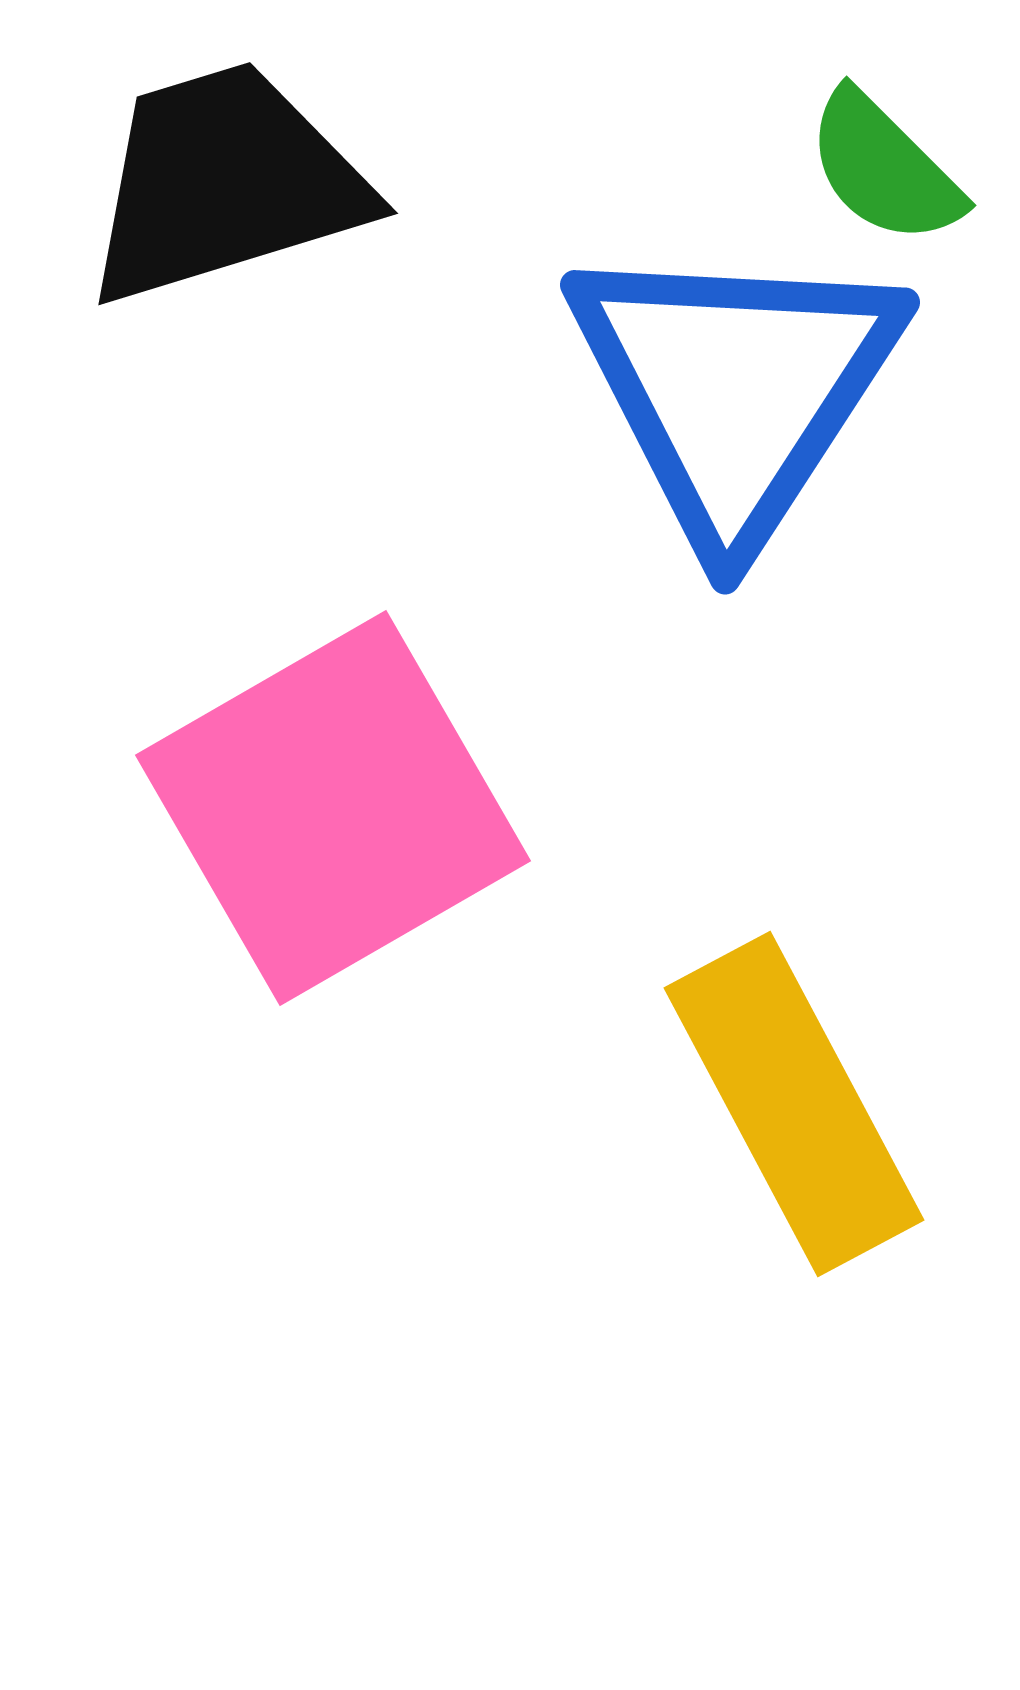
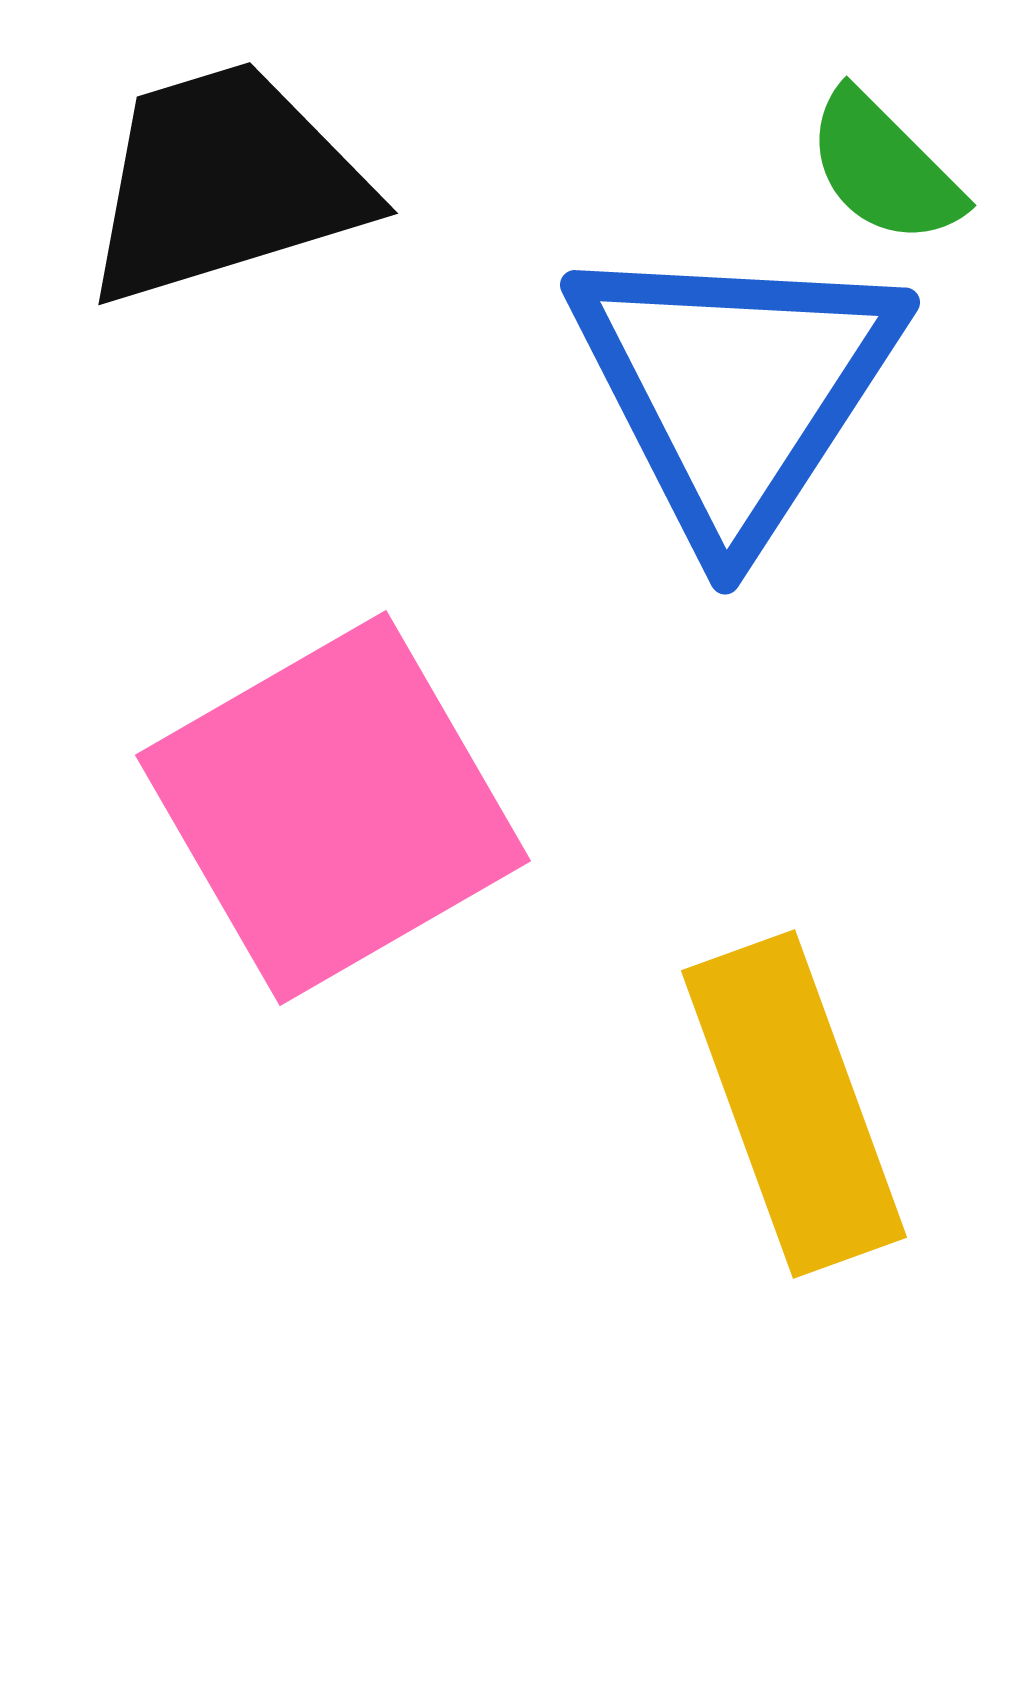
yellow rectangle: rotated 8 degrees clockwise
